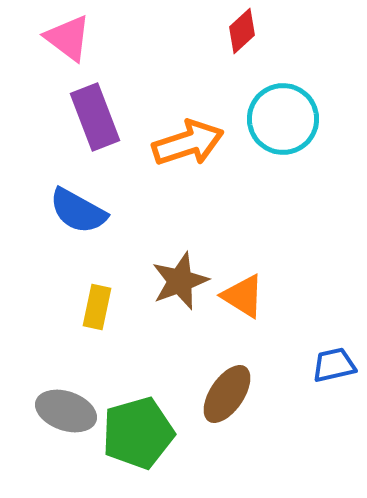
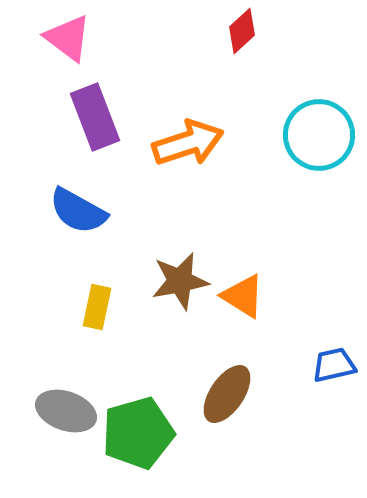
cyan circle: moved 36 px right, 16 px down
brown star: rotated 10 degrees clockwise
